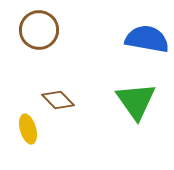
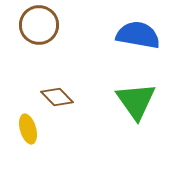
brown circle: moved 5 px up
blue semicircle: moved 9 px left, 4 px up
brown diamond: moved 1 px left, 3 px up
